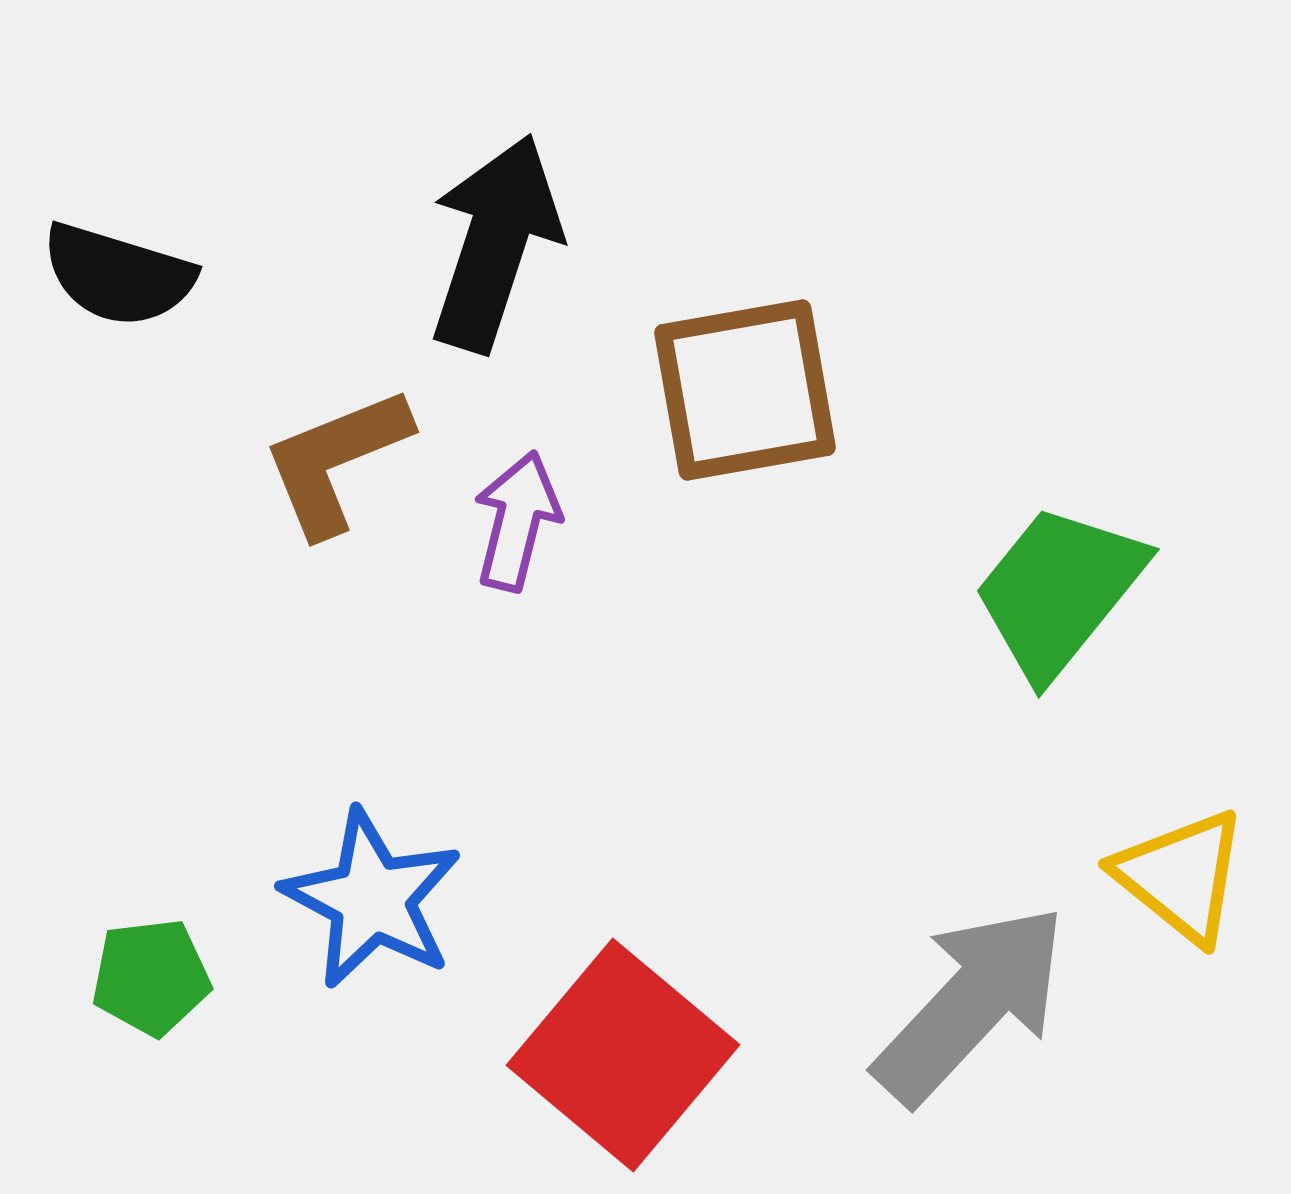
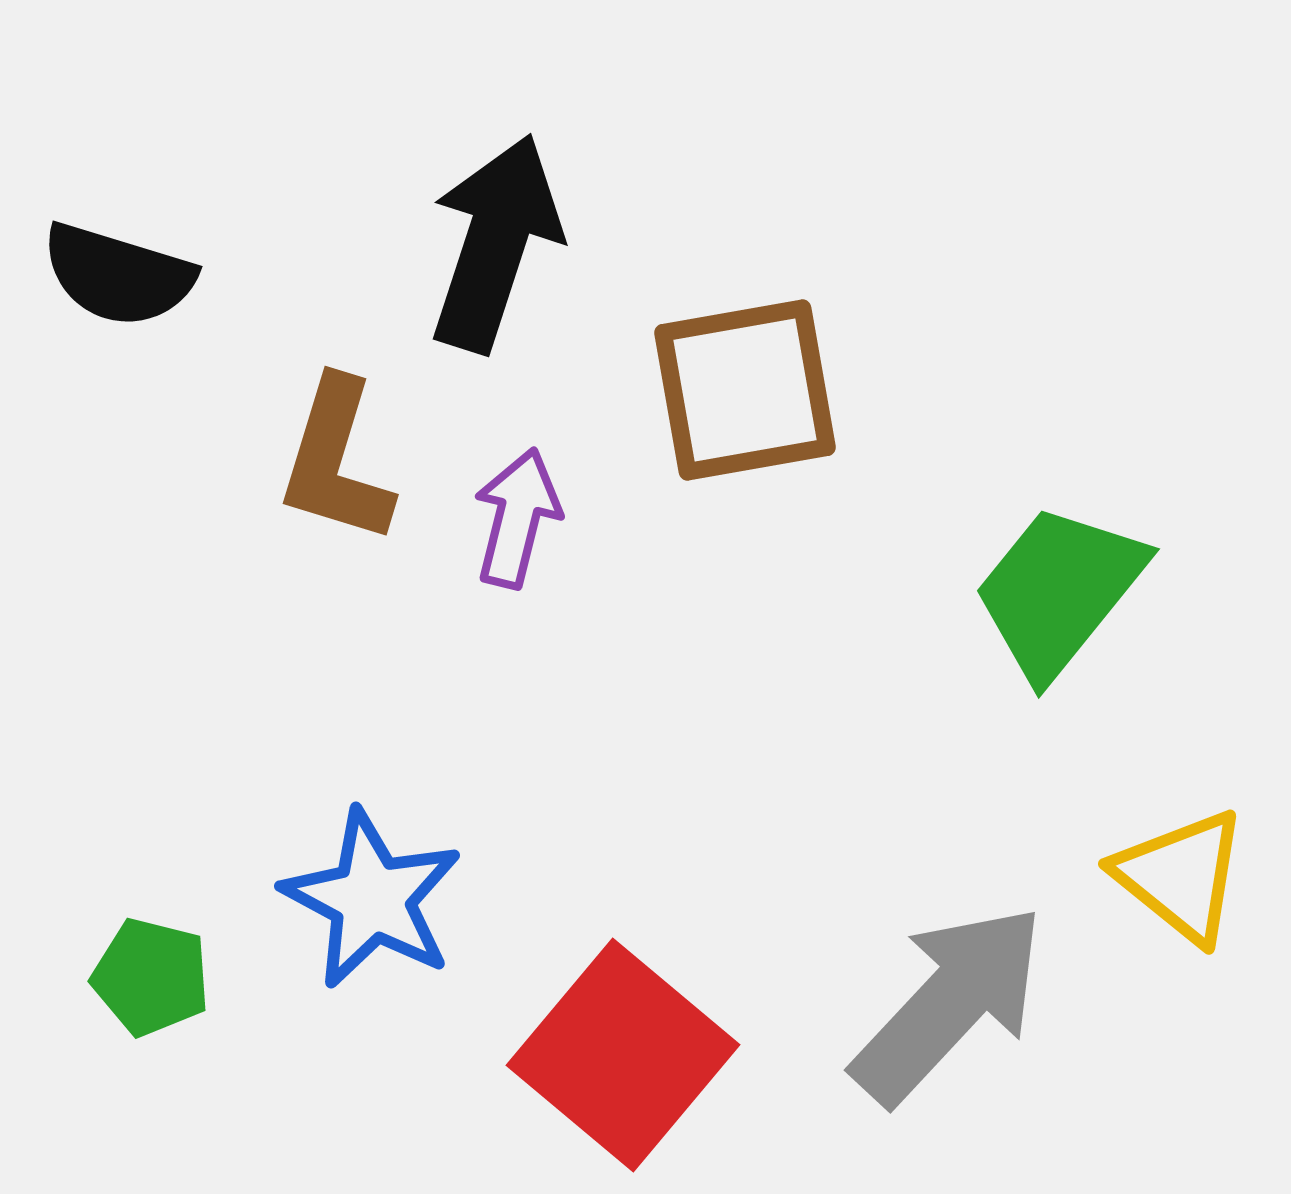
brown L-shape: rotated 51 degrees counterclockwise
purple arrow: moved 3 px up
green pentagon: rotated 21 degrees clockwise
gray arrow: moved 22 px left
